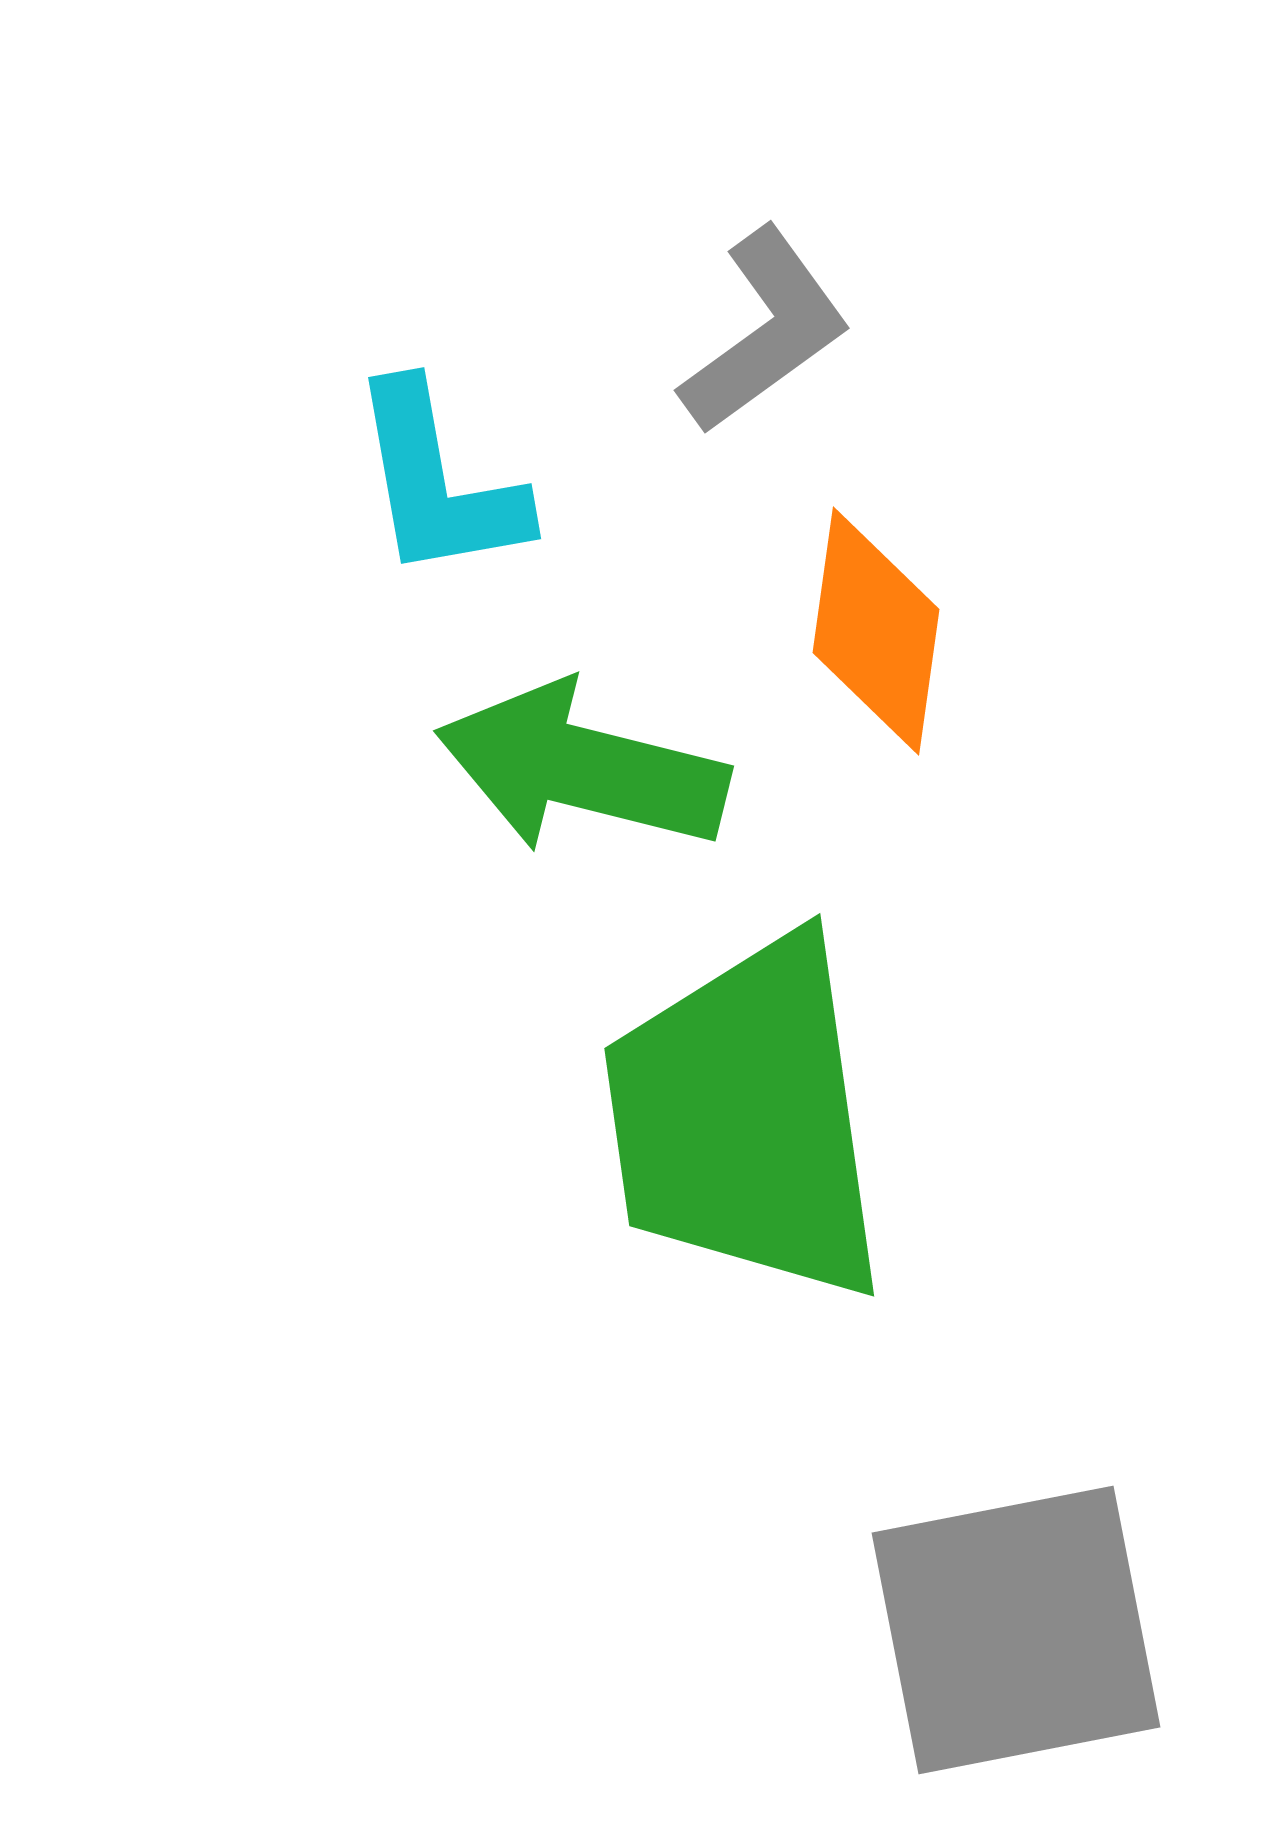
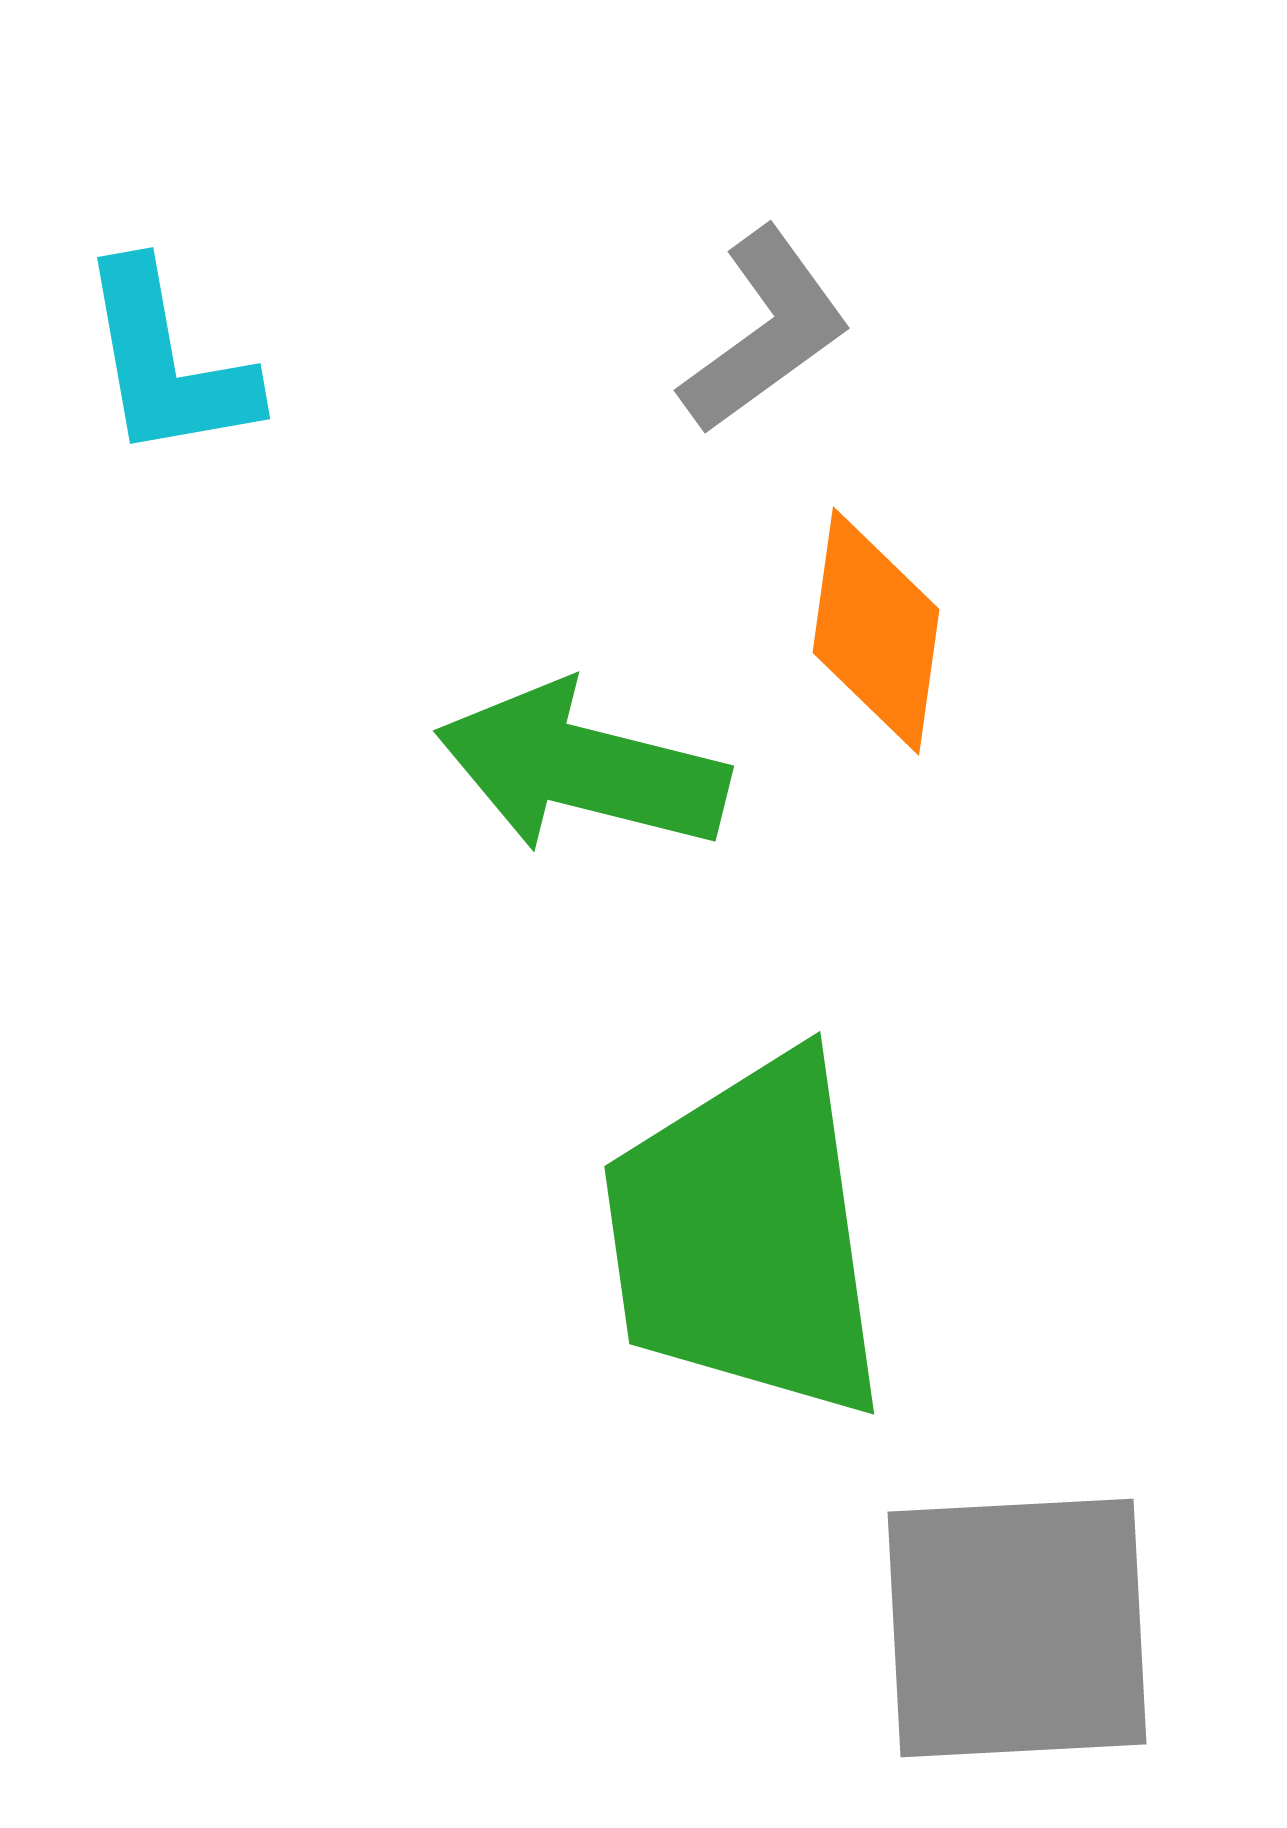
cyan L-shape: moved 271 px left, 120 px up
green trapezoid: moved 118 px down
gray square: moved 1 px right, 2 px up; rotated 8 degrees clockwise
